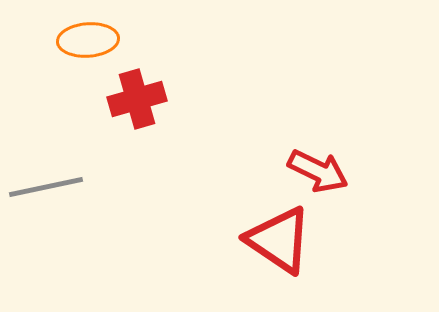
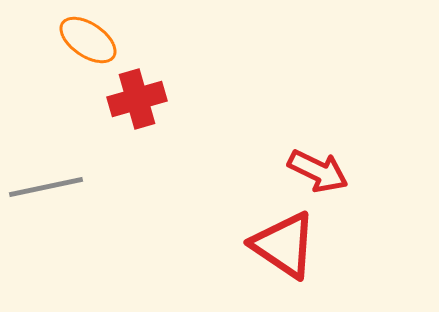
orange ellipse: rotated 38 degrees clockwise
red triangle: moved 5 px right, 5 px down
